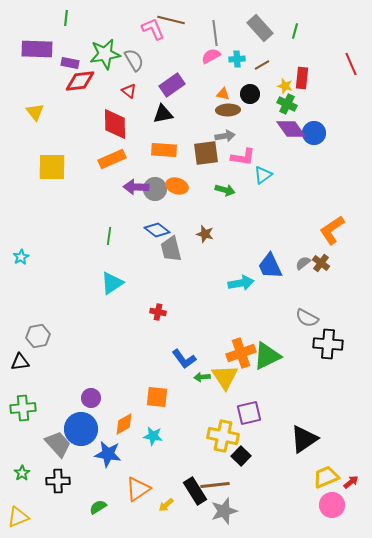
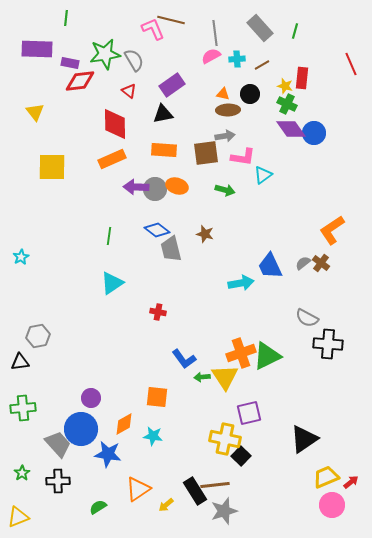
yellow cross at (223, 436): moved 2 px right, 3 px down
